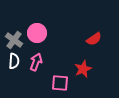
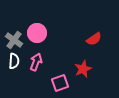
pink square: rotated 24 degrees counterclockwise
